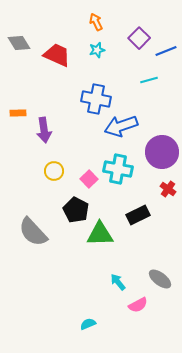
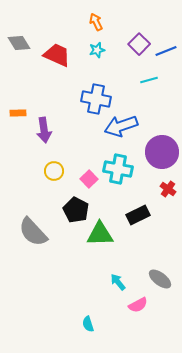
purple square: moved 6 px down
cyan semicircle: rotated 84 degrees counterclockwise
